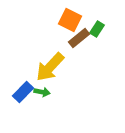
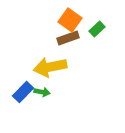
orange square: rotated 10 degrees clockwise
green rectangle: rotated 14 degrees clockwise
brown rectangle: moved 11 px left; rotated 20 degrees clockwise
yellow arrow: rotated 36 degrees clockwise
